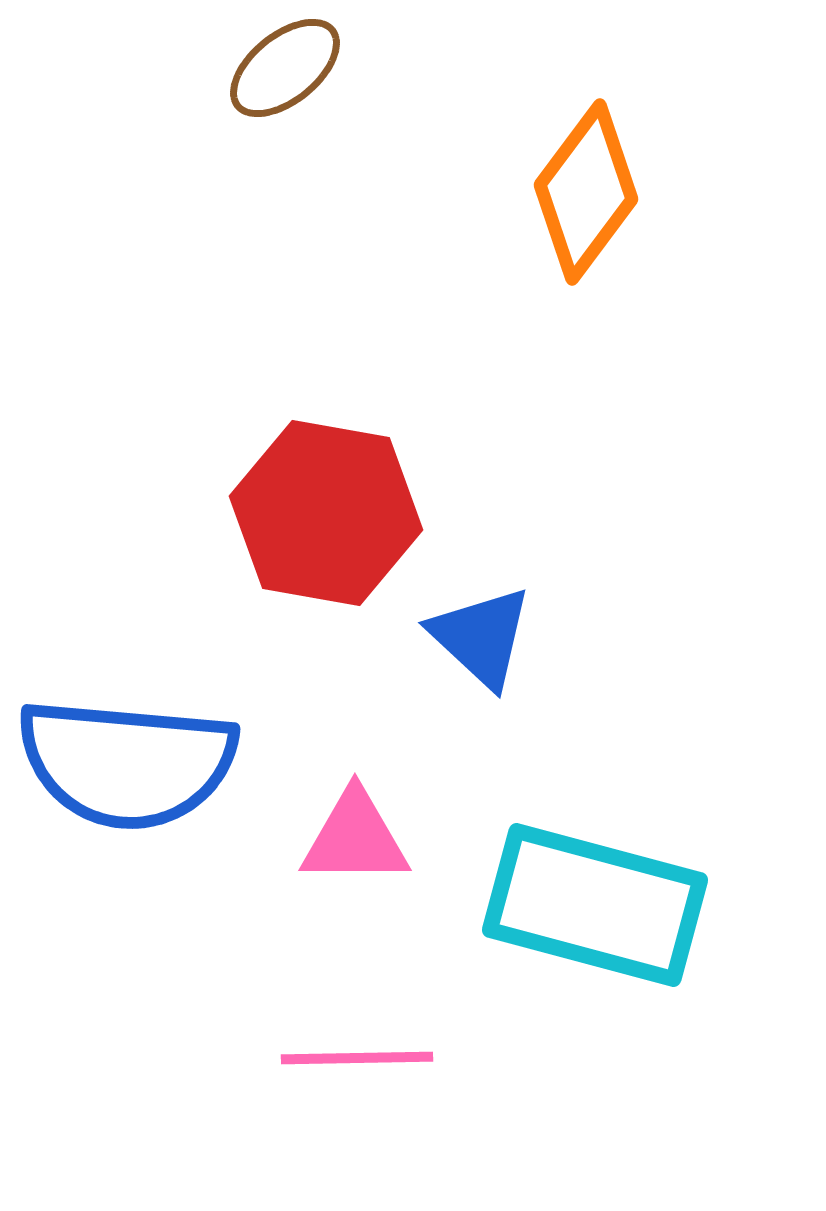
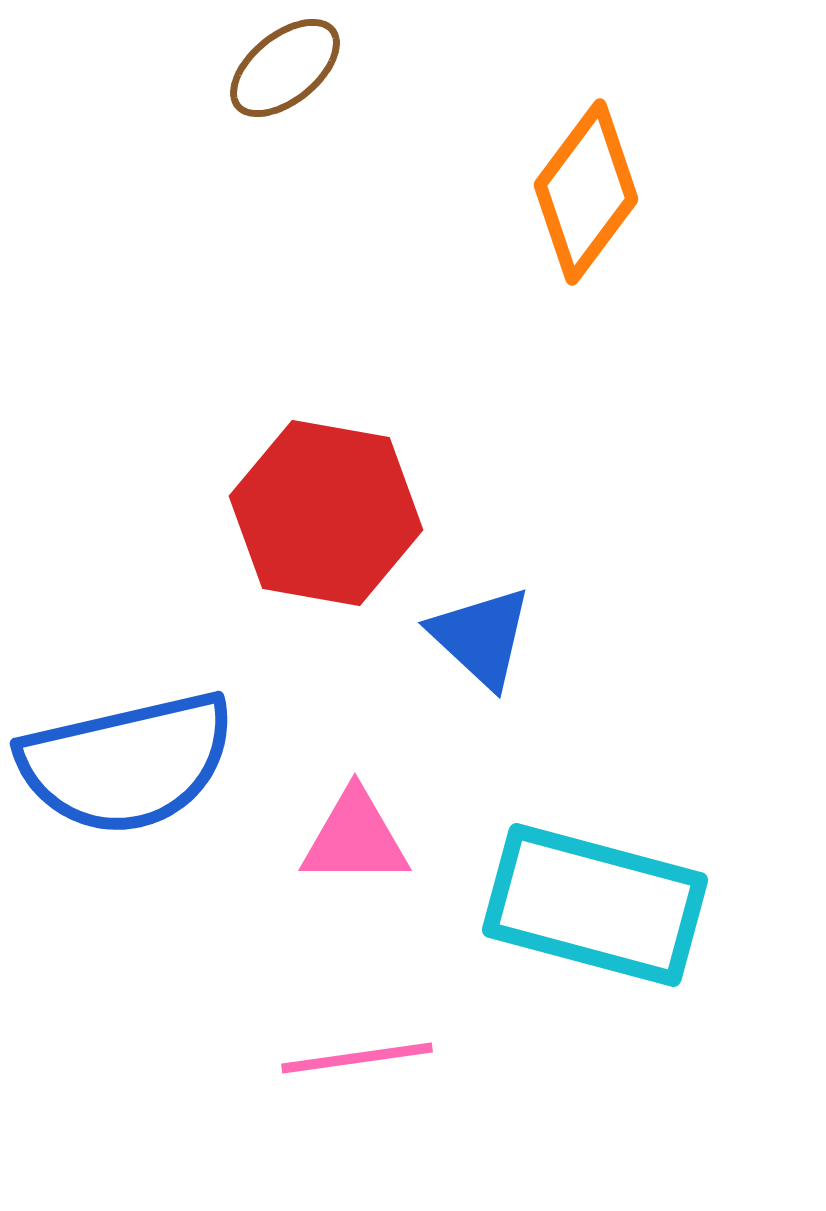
blue semicircle: rotated 18 degrees counterclockwise
pink line: rotated 7 degrees counterclockwise
